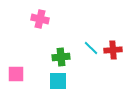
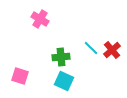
pink cross: rotated 18 degrees clockwise
red cross: moved 1 px left; rotated 36 degrees counterclockwise
pink square: moved 4 px right, 2 px down; rotated 18 degrees clockwise
cyan square: moved 6 px right; rotated 24 degrees clockwise
